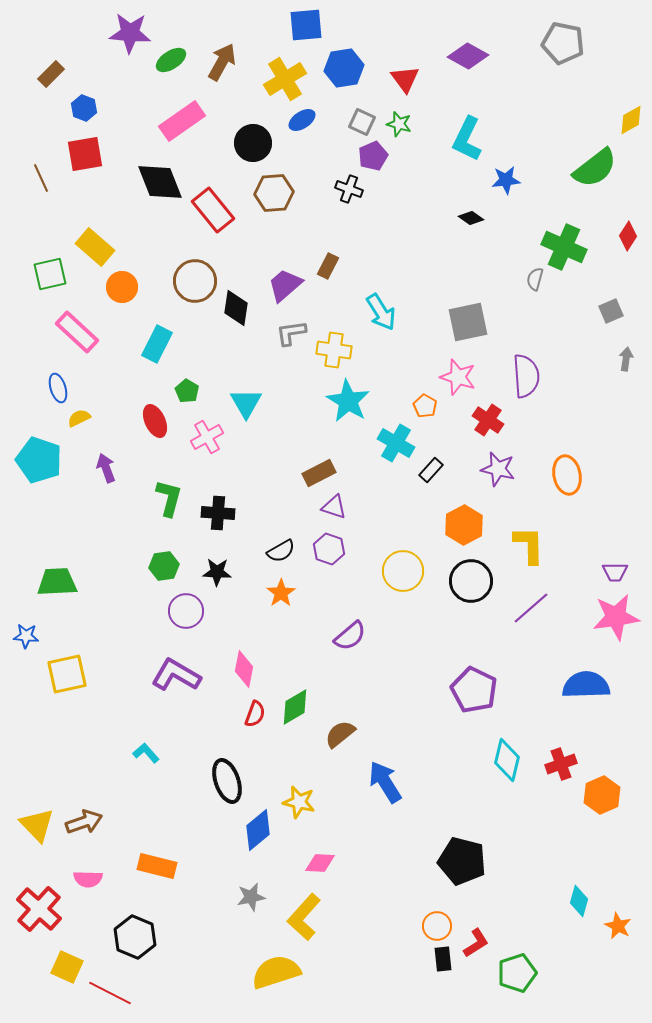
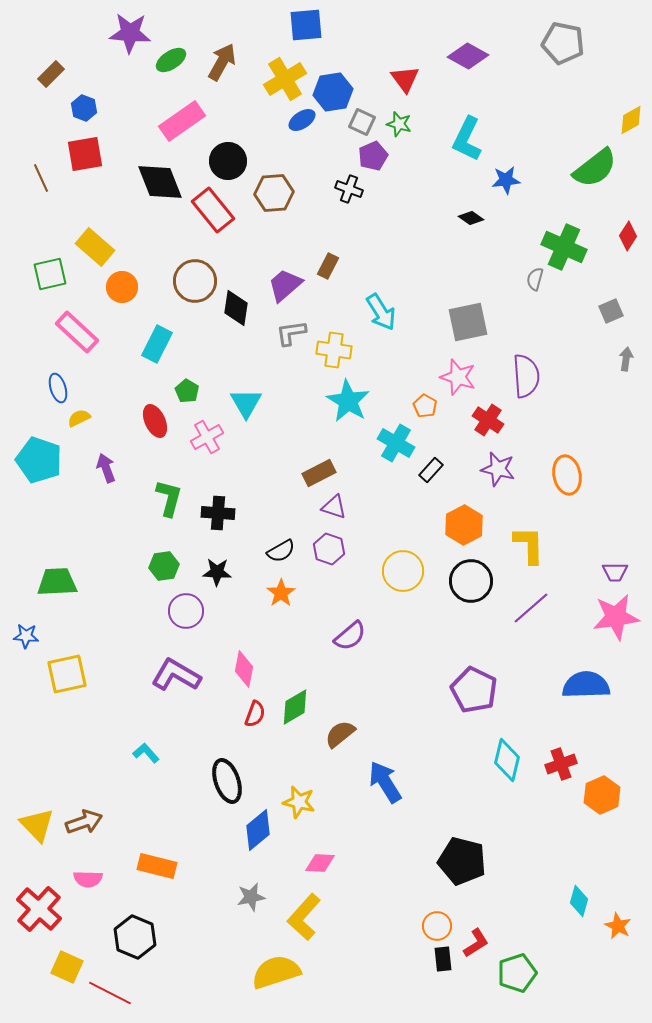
blue hexagon at (344, 68): moved 11 px left, 24 px down
black circle at (253, 143): moved 25 px left, 18 px down
